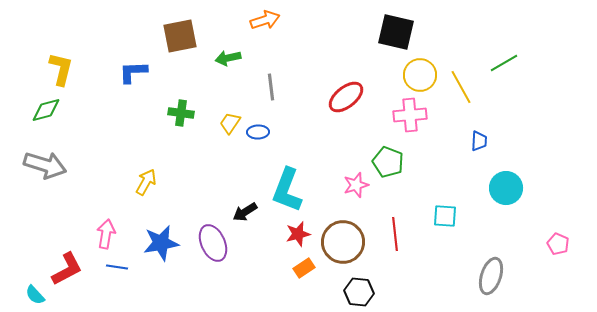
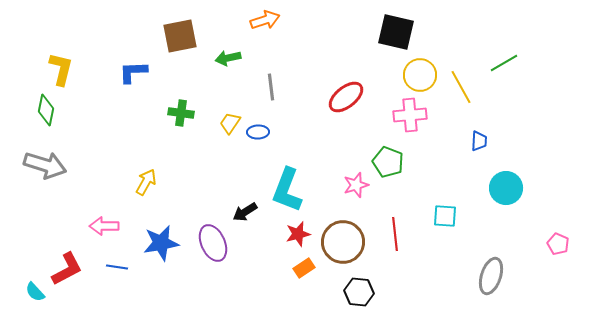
green diamond: rotated 64 degrees counterclockwise
pink arrow: moved 2 px left, 8 px up; rotated 100 degrees counterclockwise
cyan semicircle: moved 3 px up
